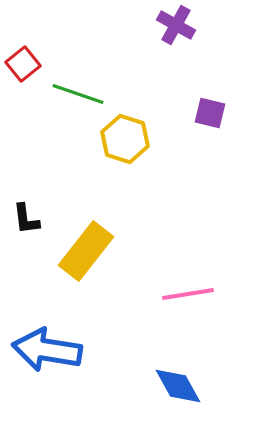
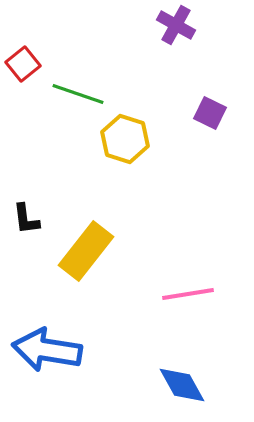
purple square: rotated 12 degrees clockwise
blue diamond: moved 4 px right, 1 px up
